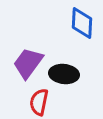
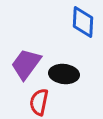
blue diamond: moved 1 px right, 1 px up
purple trapezoid: moved 2 px left, 1 px down
